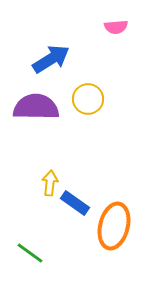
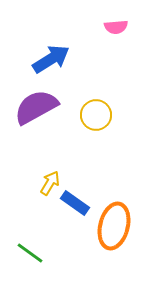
yellow circle: moved 8 px right, 16 px down
purple semicircle: rotated 30 degrees counterclockwise
yellow arrow: rotated 25 degrees clockwise
